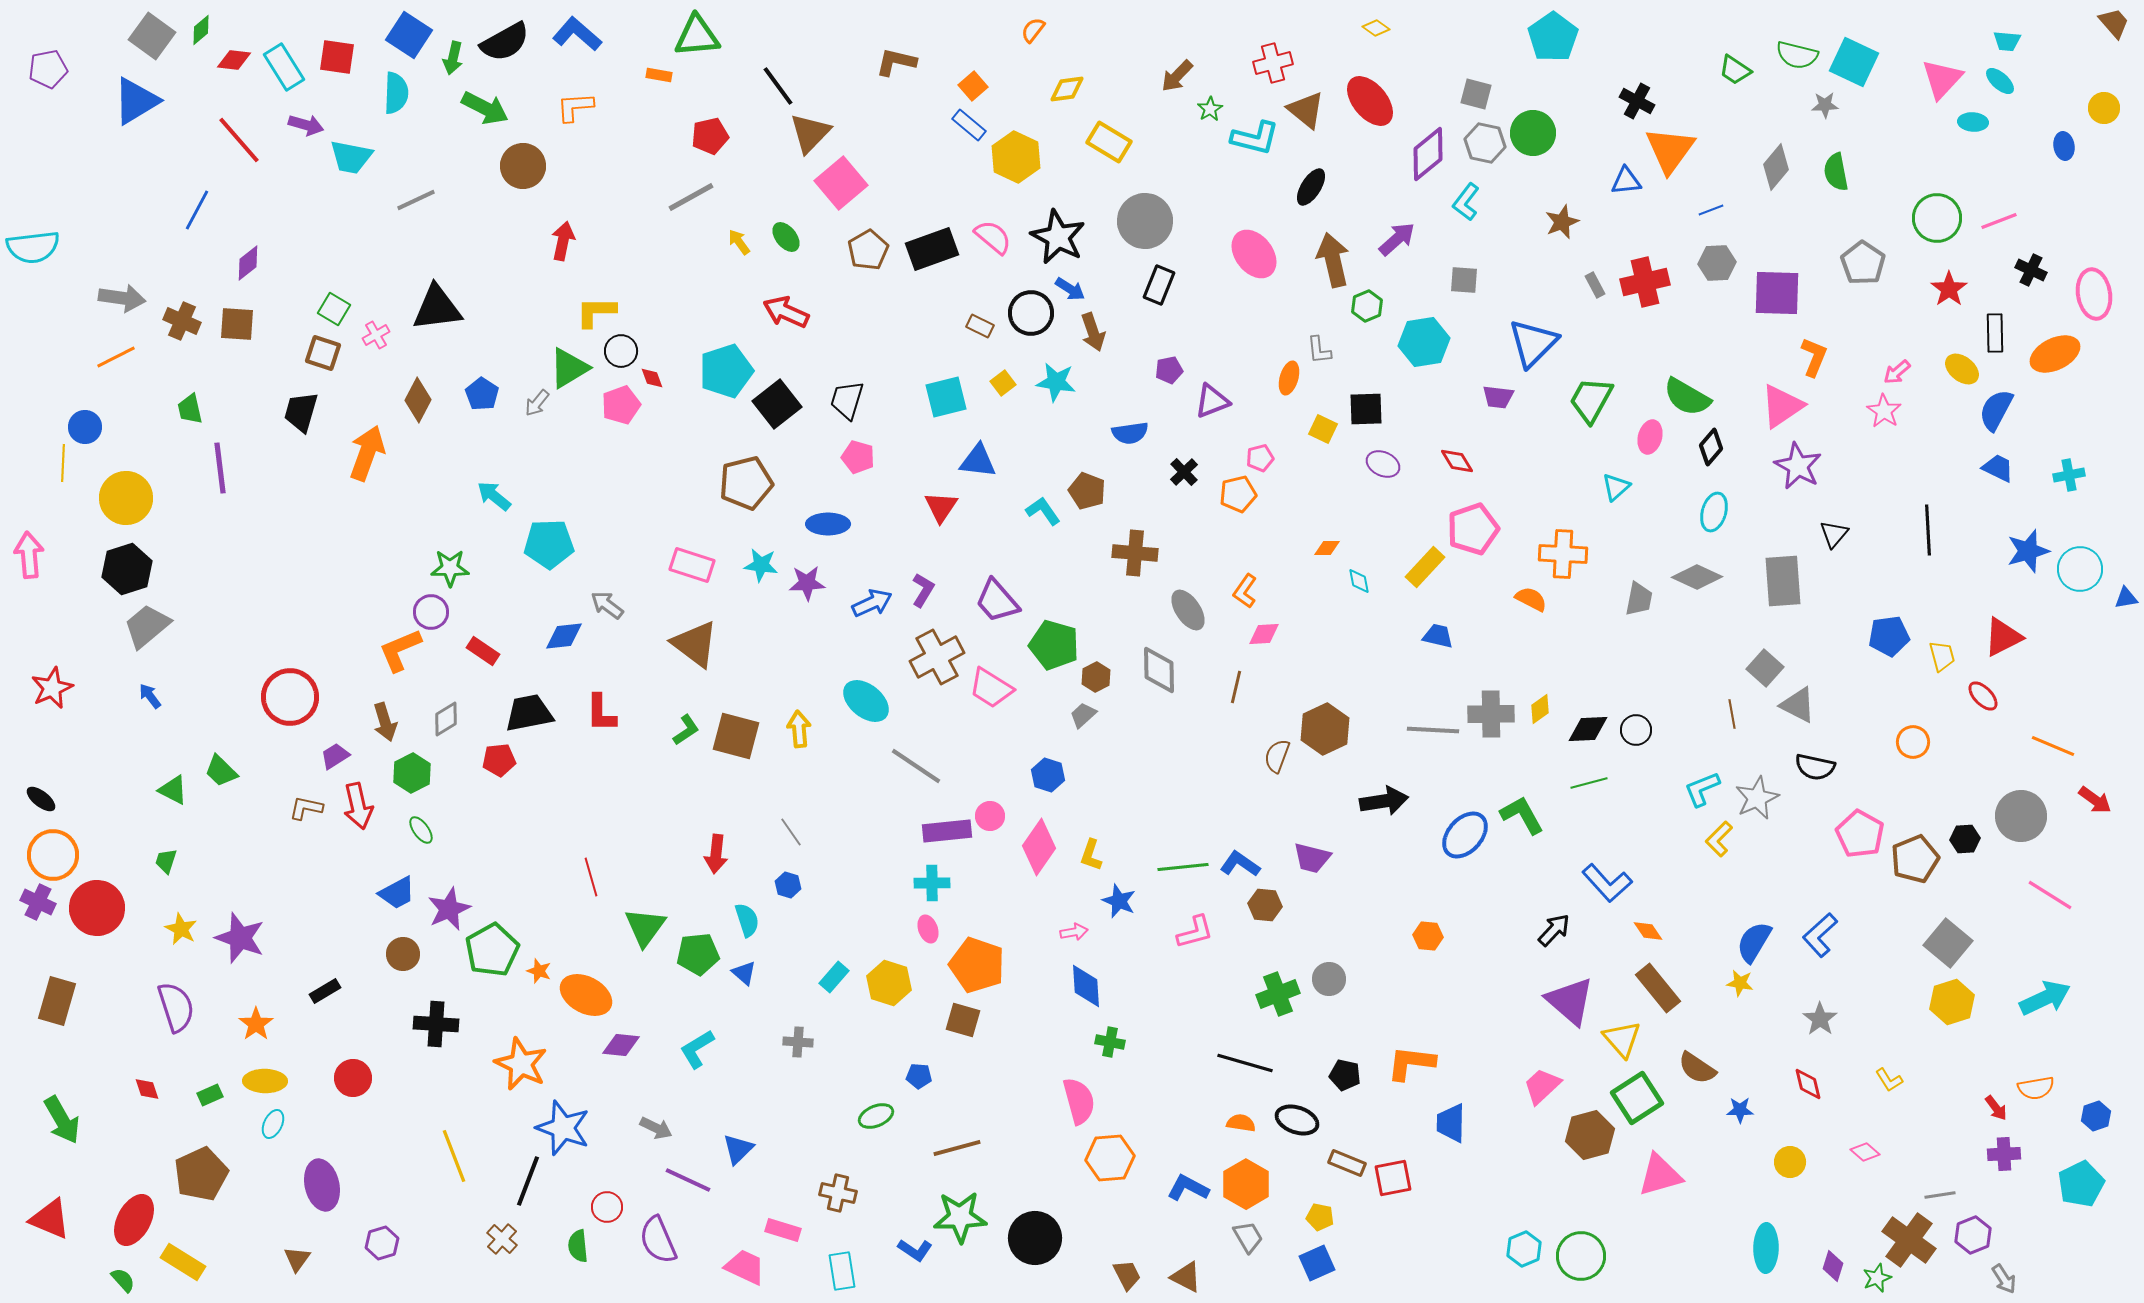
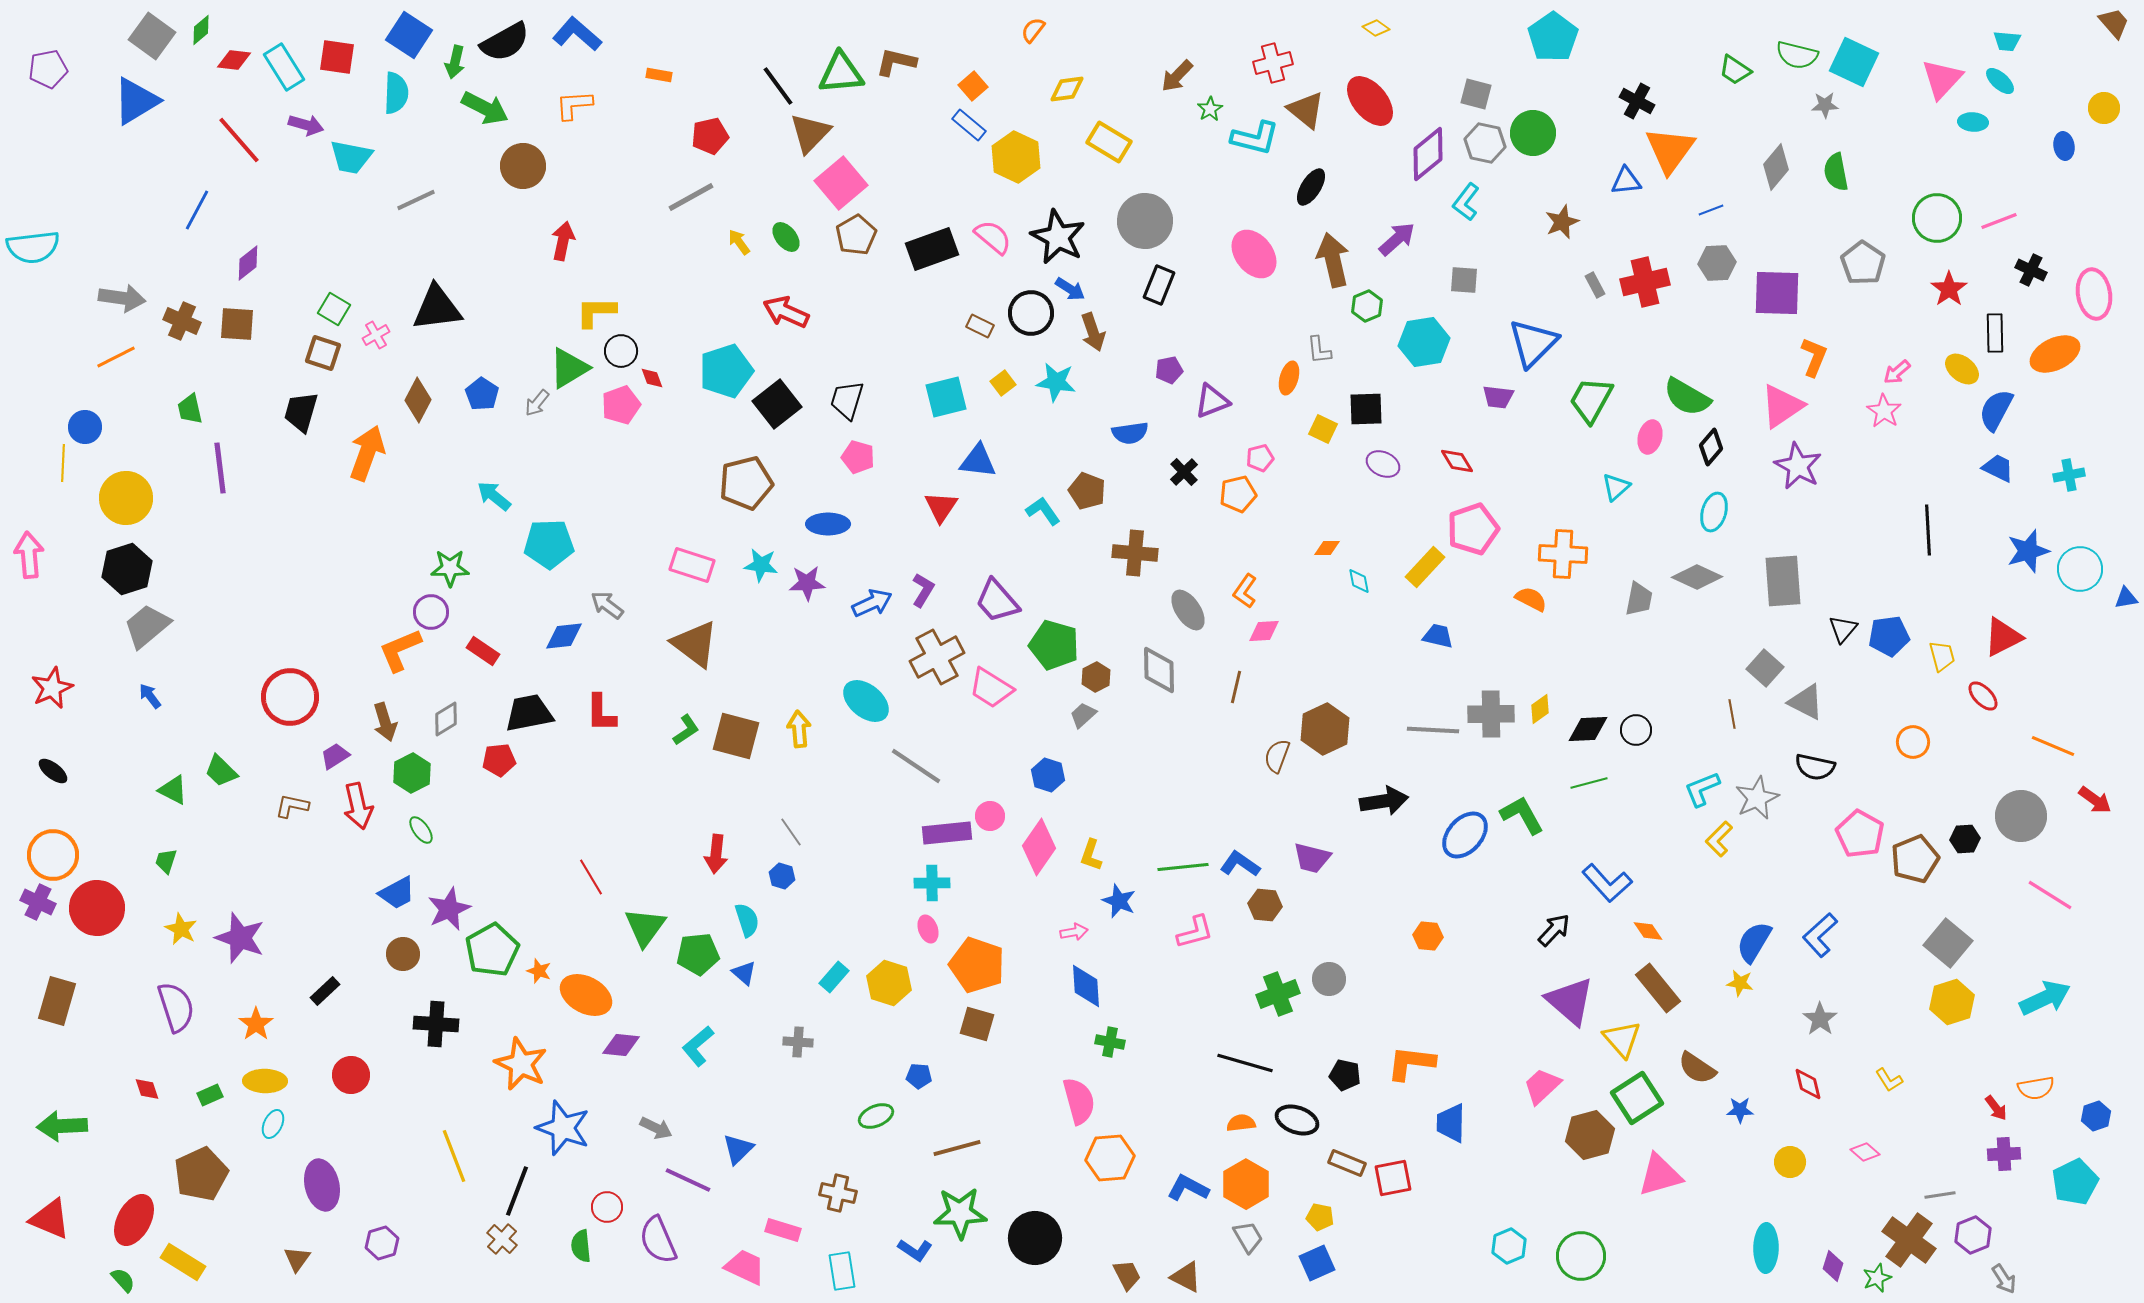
green triangle at (697, 36): moved 144 px right, 37 px down
green arrow at (453, 58): moved 2 px right, 4 px down
orange L-shape at (575, 107): moved 1 px left, 2 px up
brown pentagon at (868, 250): moved 12 px left, 15 px up
black triangle at (1834, 534): moved 9 px right, 95 px down
pink diamond at (1264, 634): moved 3 px up
gray triangle at (1798, 705): moved 8 px right, 3 px up
black ellipse at (41, 799): moved 12 px right, 28 px up
brown L-shape at (306, 808): moved 14 px left, 2 px up
purple rectangle at (947, 831): moved 2 px down
red line at (591, 877): rotated 15 degrees counterclockwise
blue hexagon at (788, 885): moved 6 px left, 9 px up
black rectangle at (325, 991): rotated 12 degrees counterclockwise
brown square at (963, 1020): moved 14 px right, 4 px down
cyan L-shape at (697, 1049): moved 1 px right, 3 px up; rotated 9 degrees counterclockwise
red circle at (353, 1078): moved 2 px left, 3 px up
green arrow at (62, 1120): moved 6 px down; rotated 117 degrees clockwise
orange semicircle at (1241, 1123): rotated 16 degrees counterclockwise
black line at (528, 1181): moved 11 px left, 10 px down
cyan pentagon at (2081, 1184): moved 6 px left, 2 px up
green star at (960, 1217): moved 4 px up
green semicircle at (578, 1246): moved 3 px right
cyan hexagon at (1524, 1249): moved 15 px left, 3 px up
